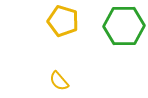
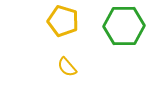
yellow semicircle: moved 8 px right, 14 px up
